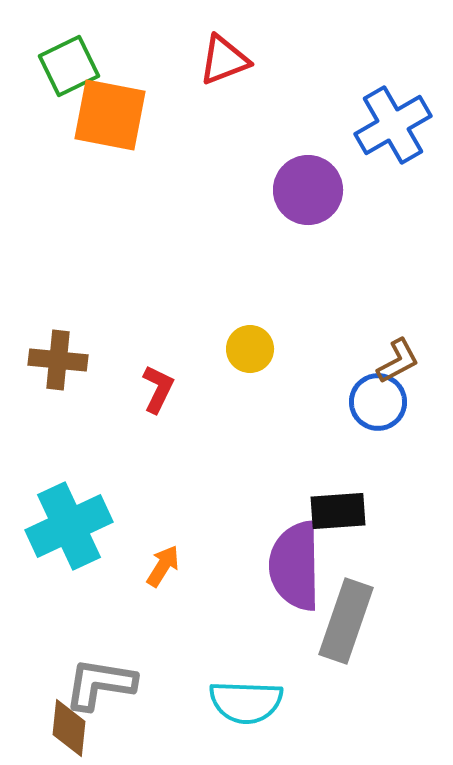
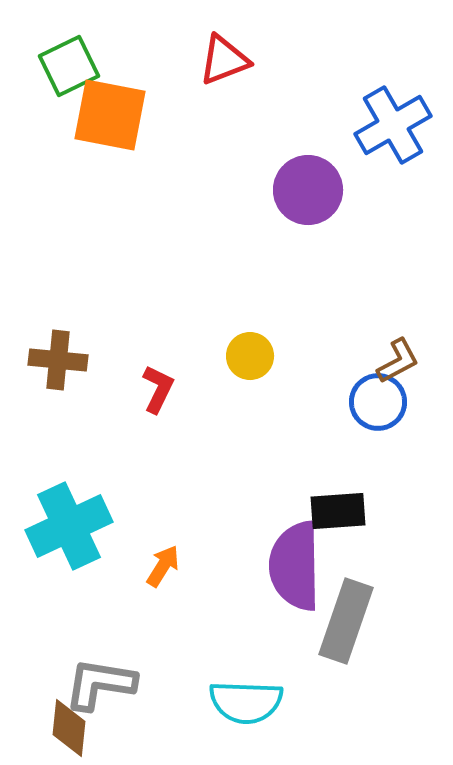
yellow circle: moved 7 px down
